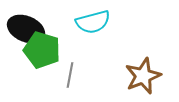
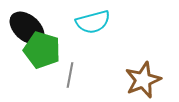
black ellipse: moved 1 px right, 1 px up; rotated 18 degrees clockwise
brown star: moved 4 px down
